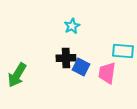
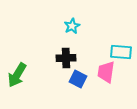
cyan rectangle: moved 2 px left, 1 px down
blue square: moved 3 px left, 12 px down
pink trapezoid: moved 1 px left, 1 px up
